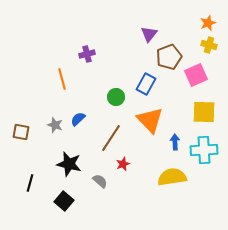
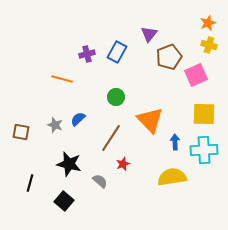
orange line: rotated 60 degrees counterclockwise
blue rectangle: moved 29 px left, 32 px up
yellow square: moved 2 px down
